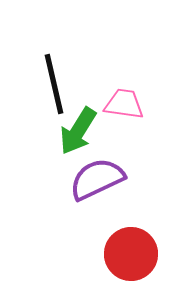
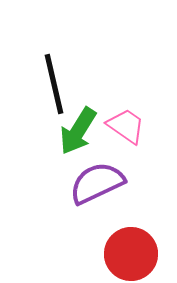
pink trapezoid: moved 2 px right, 22 px down; rotated 27 degrees clockwise
purple semicircle: moved 4 px down
